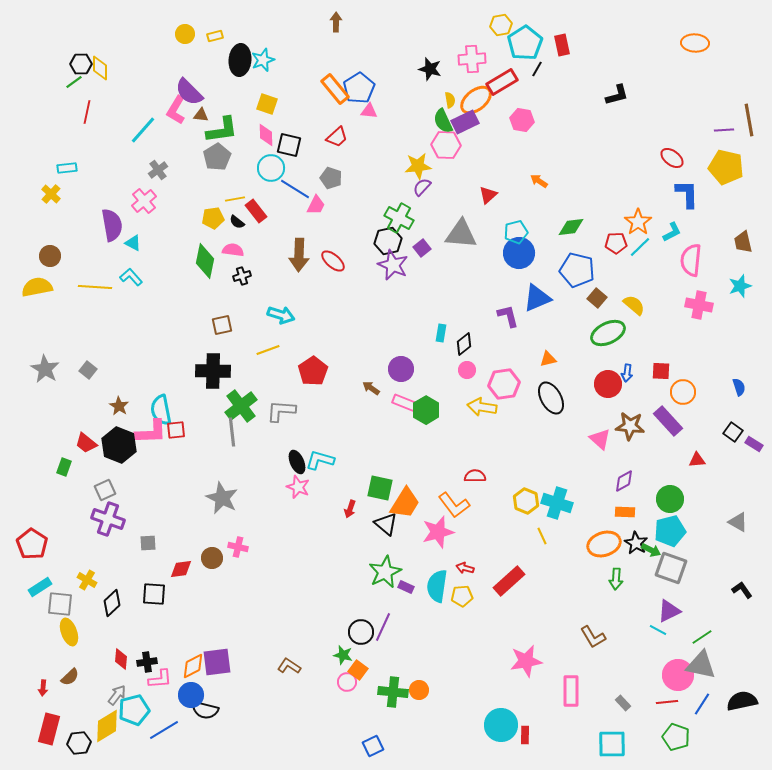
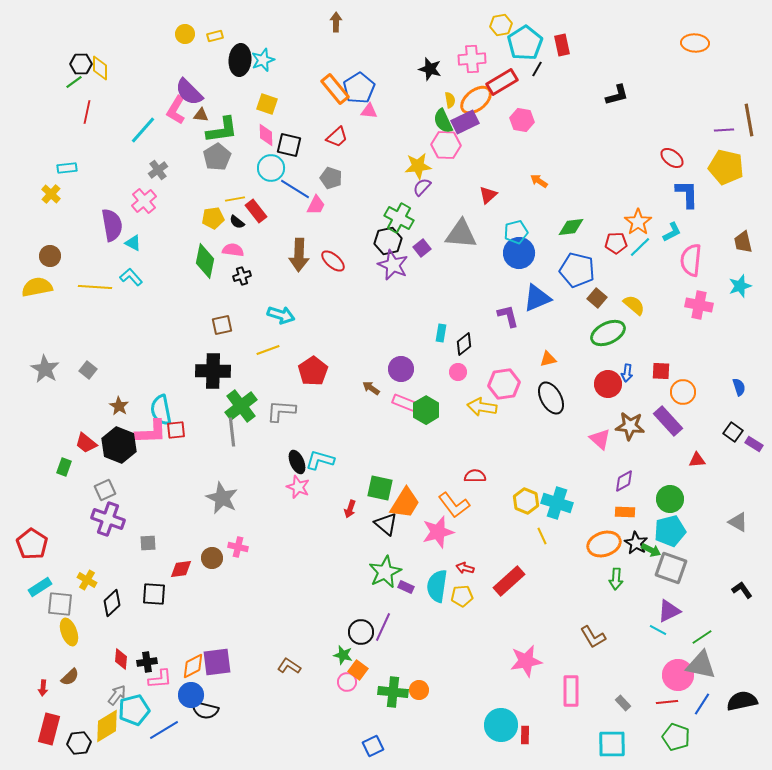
pink circle at (467, 370): moved 9 px left, 2 px down
